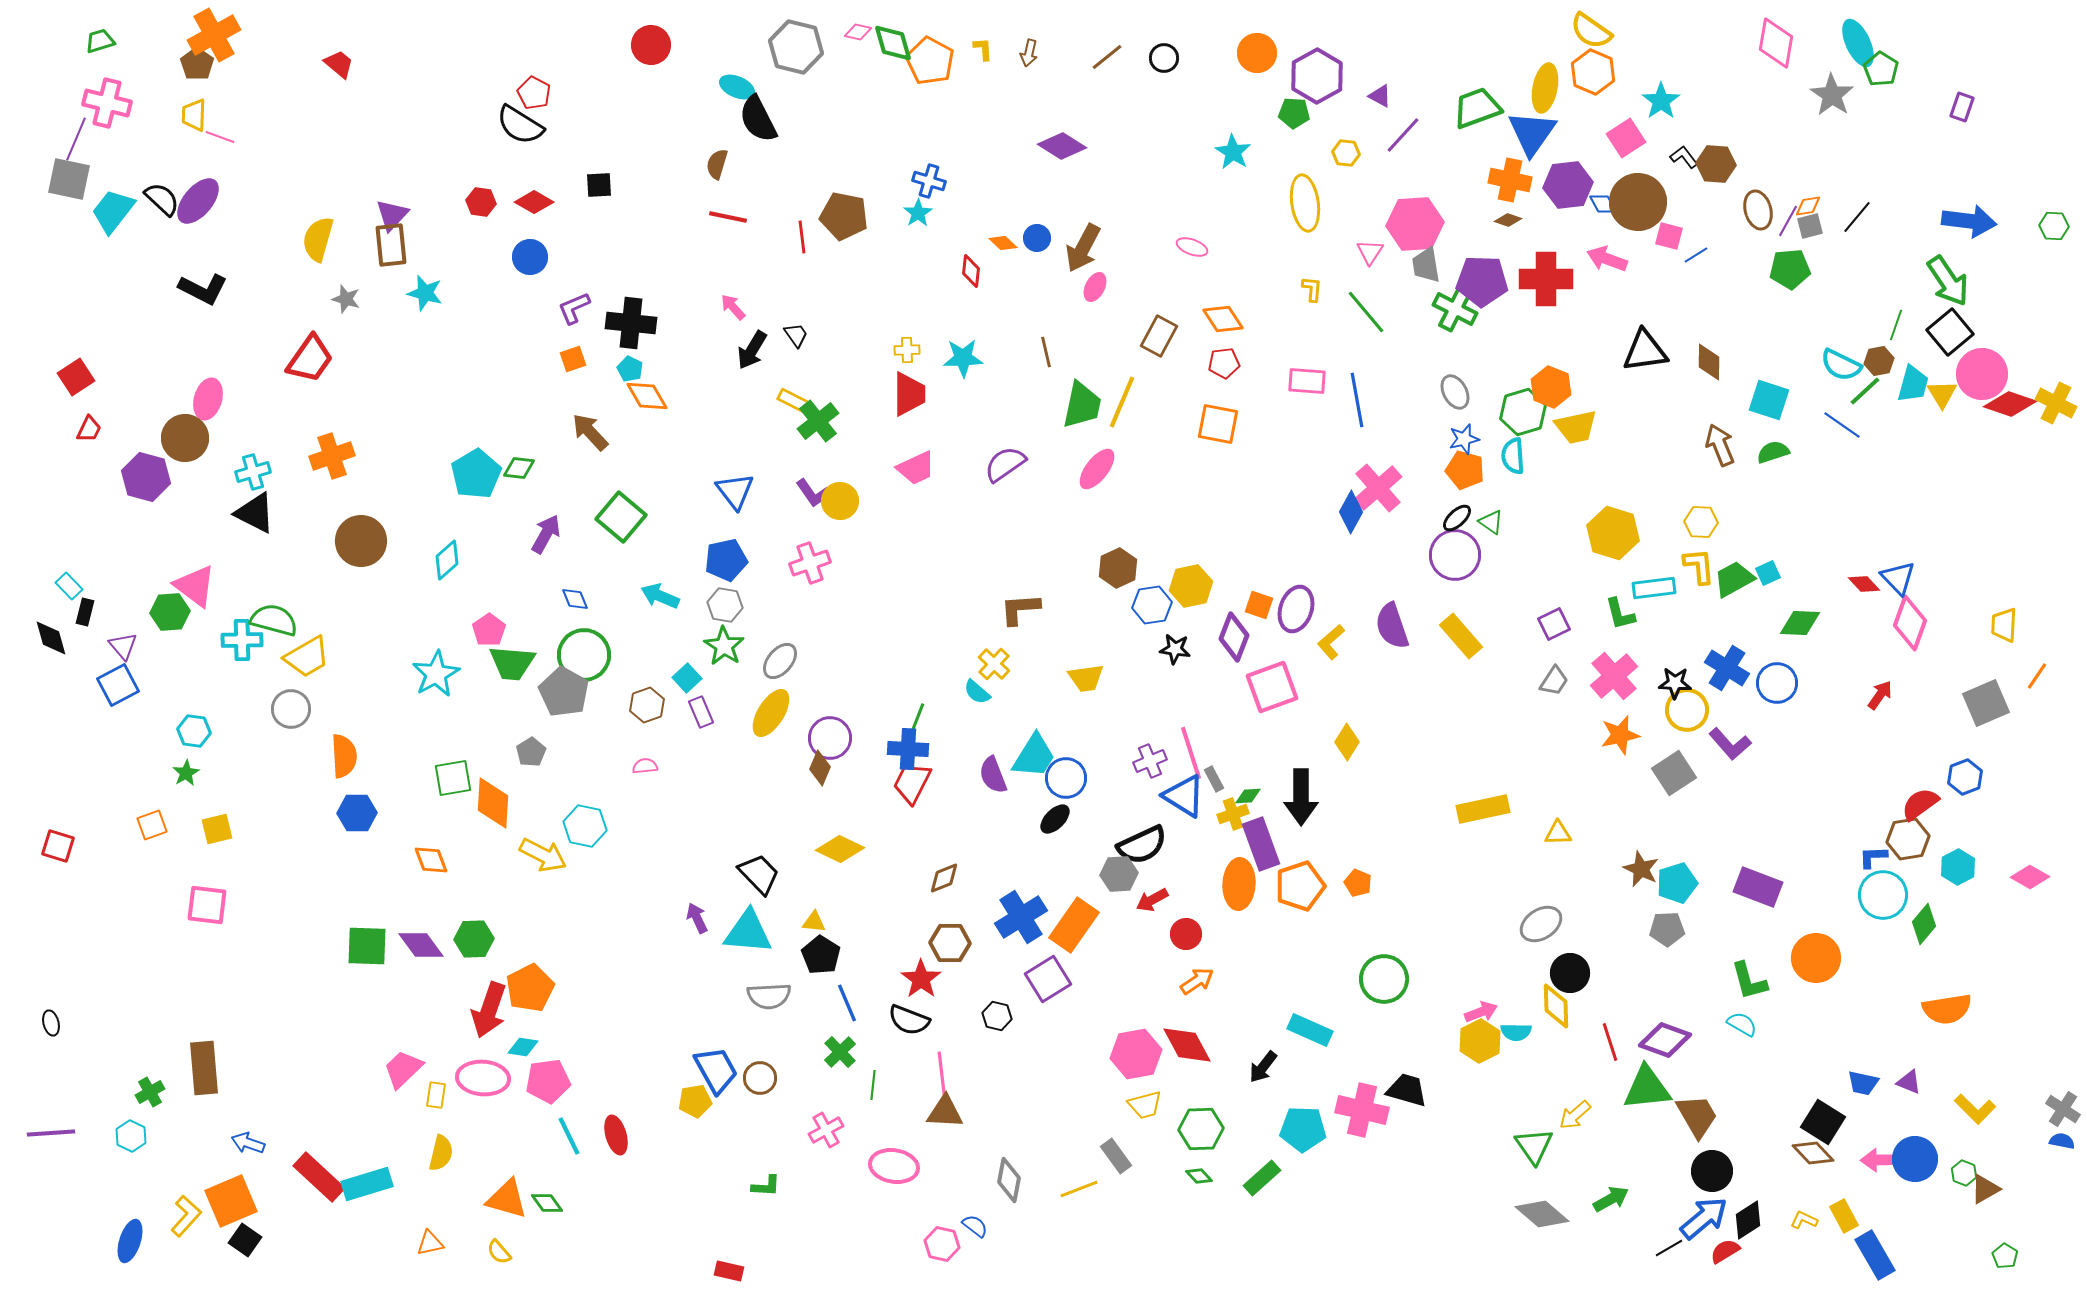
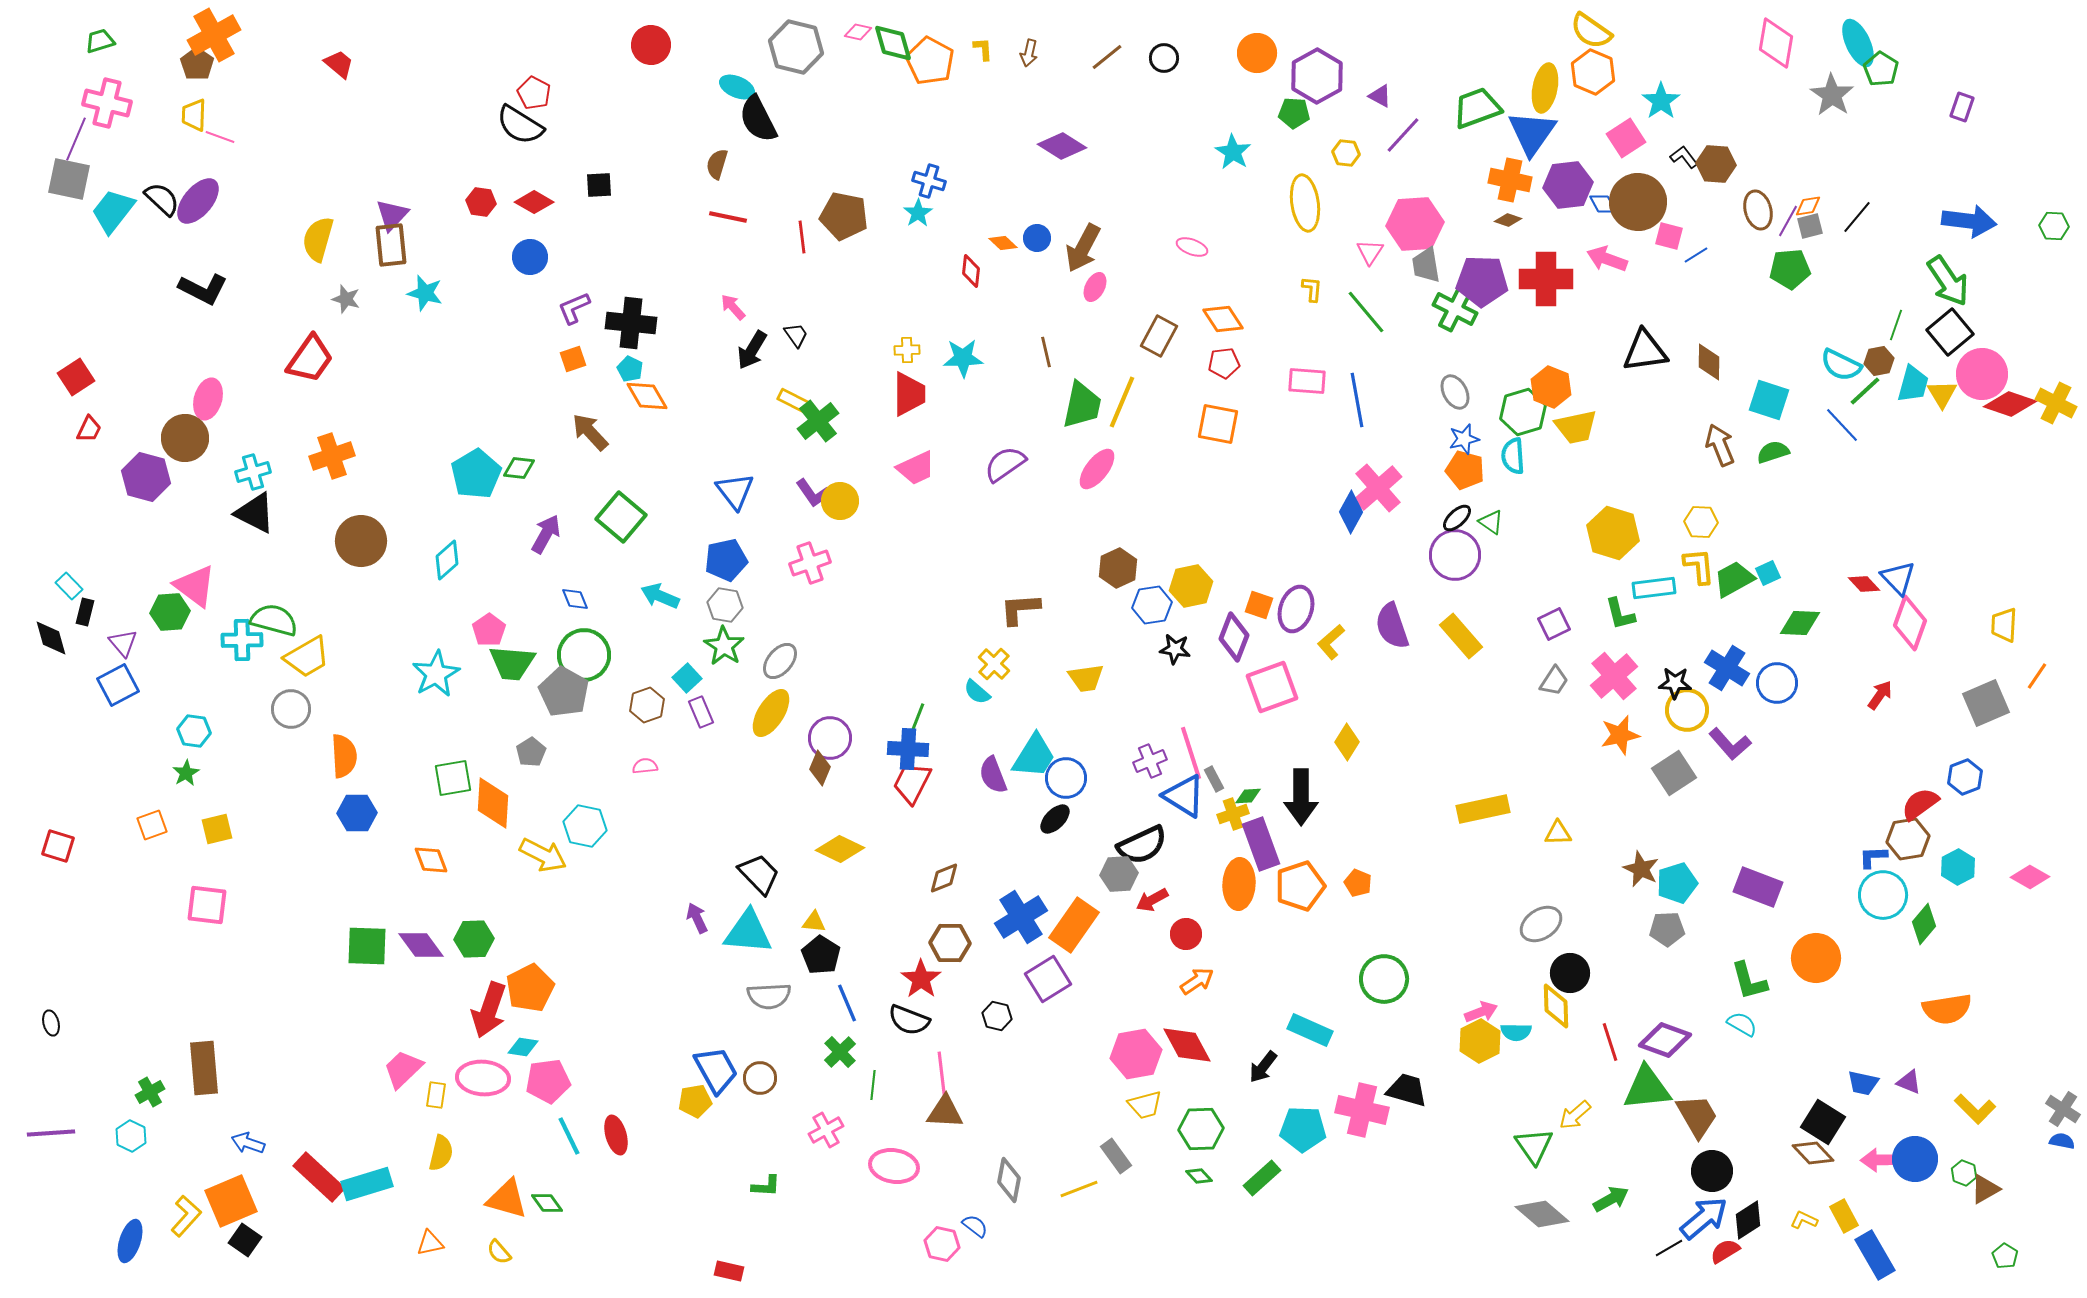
blue line at (1842, 425): rotated 12 degrees clockwise
purple triangle at (123, 646): moved 3 px up
